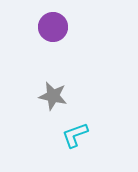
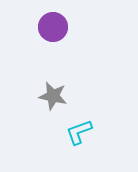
cyan L-shape: moved 4 px right, 3 px up
